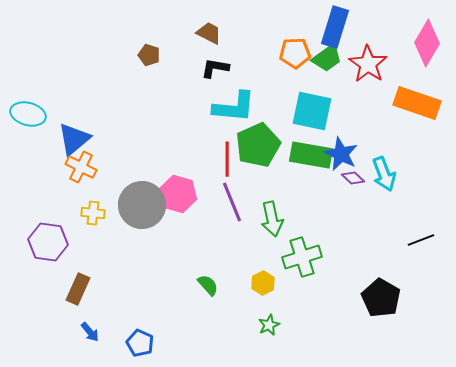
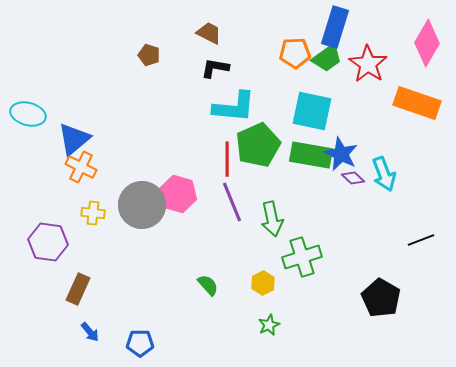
blue pentagon: rotated 24 degrees counterclockwise
